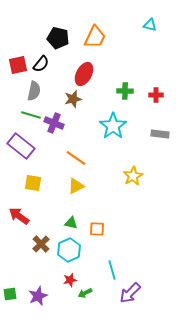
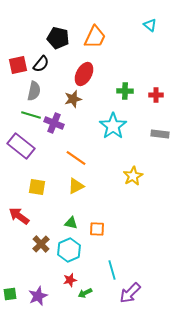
cyan triangle: rotated 24 degrees clockwise
yellow square: moved 4 px right, 4 px down
